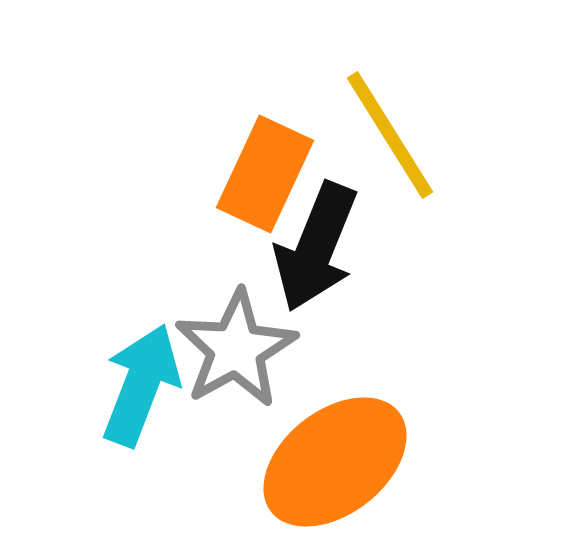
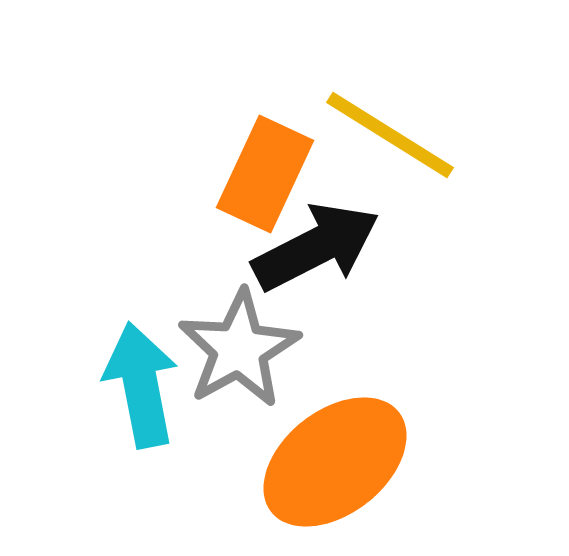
yellow line: rotated 26 degrees counterclockwise
black arrow: rotated 139 degrees counterclockwise
gray star: moved 3 px right
cyan arrow: rotated 32 degrees counterclockwise
